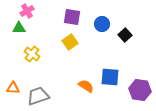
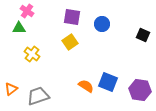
pink cross: rotated 24 degrees counterclockwise
black square: moved 18 px right; rotated 24 degrees counterclockwise
blue square: moved 2 px left, 5 px down; rotated 18 degrees clockwise
orange triangle: moved 2 px left, 1 px down; rotated 40 degrees counterclockwise
